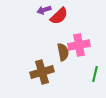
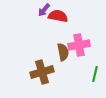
purple arrow: rotated 32 degrees counterclockwise
red semicircle: moved 1 px left; rotated 126 degrees counterclockwise
